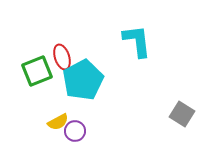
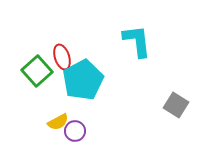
green square: rotated 20 degrees counterclockwise
gray square: moved 6 px left, 9 px up
